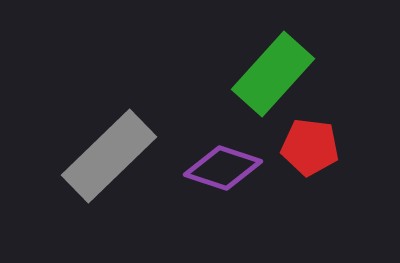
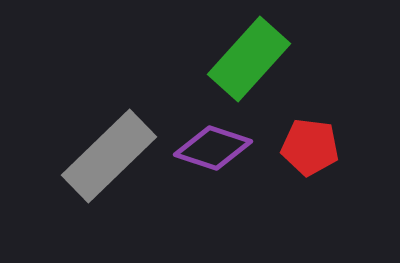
green rectangle: moved 24 px left, 15 px up
purple diamond: moved 10 px left, 20 px up
